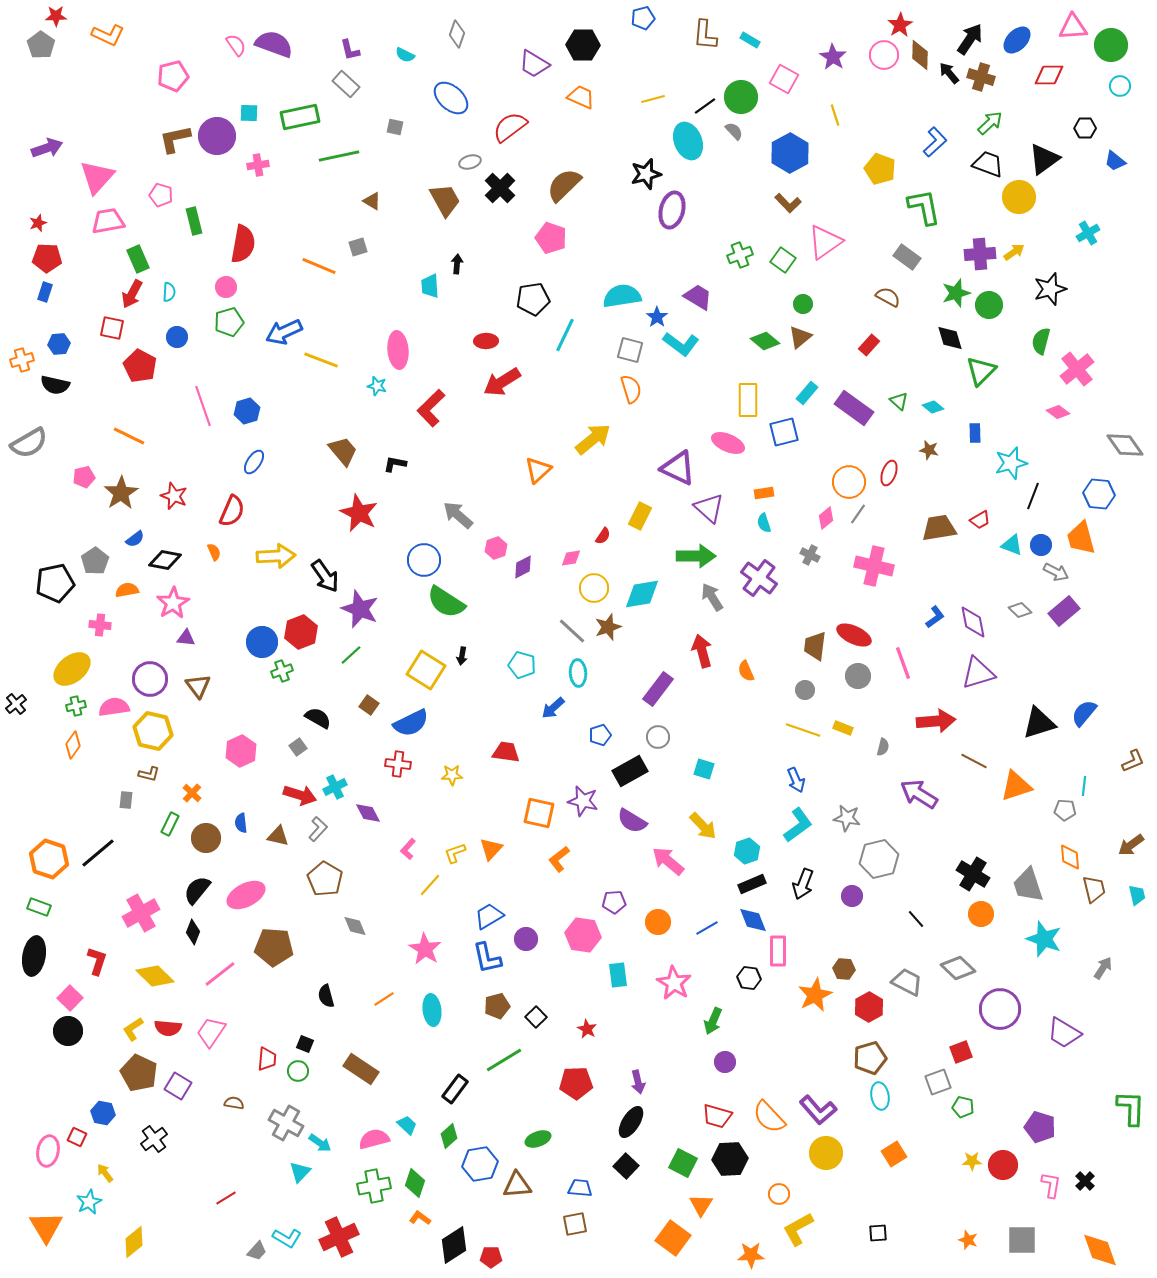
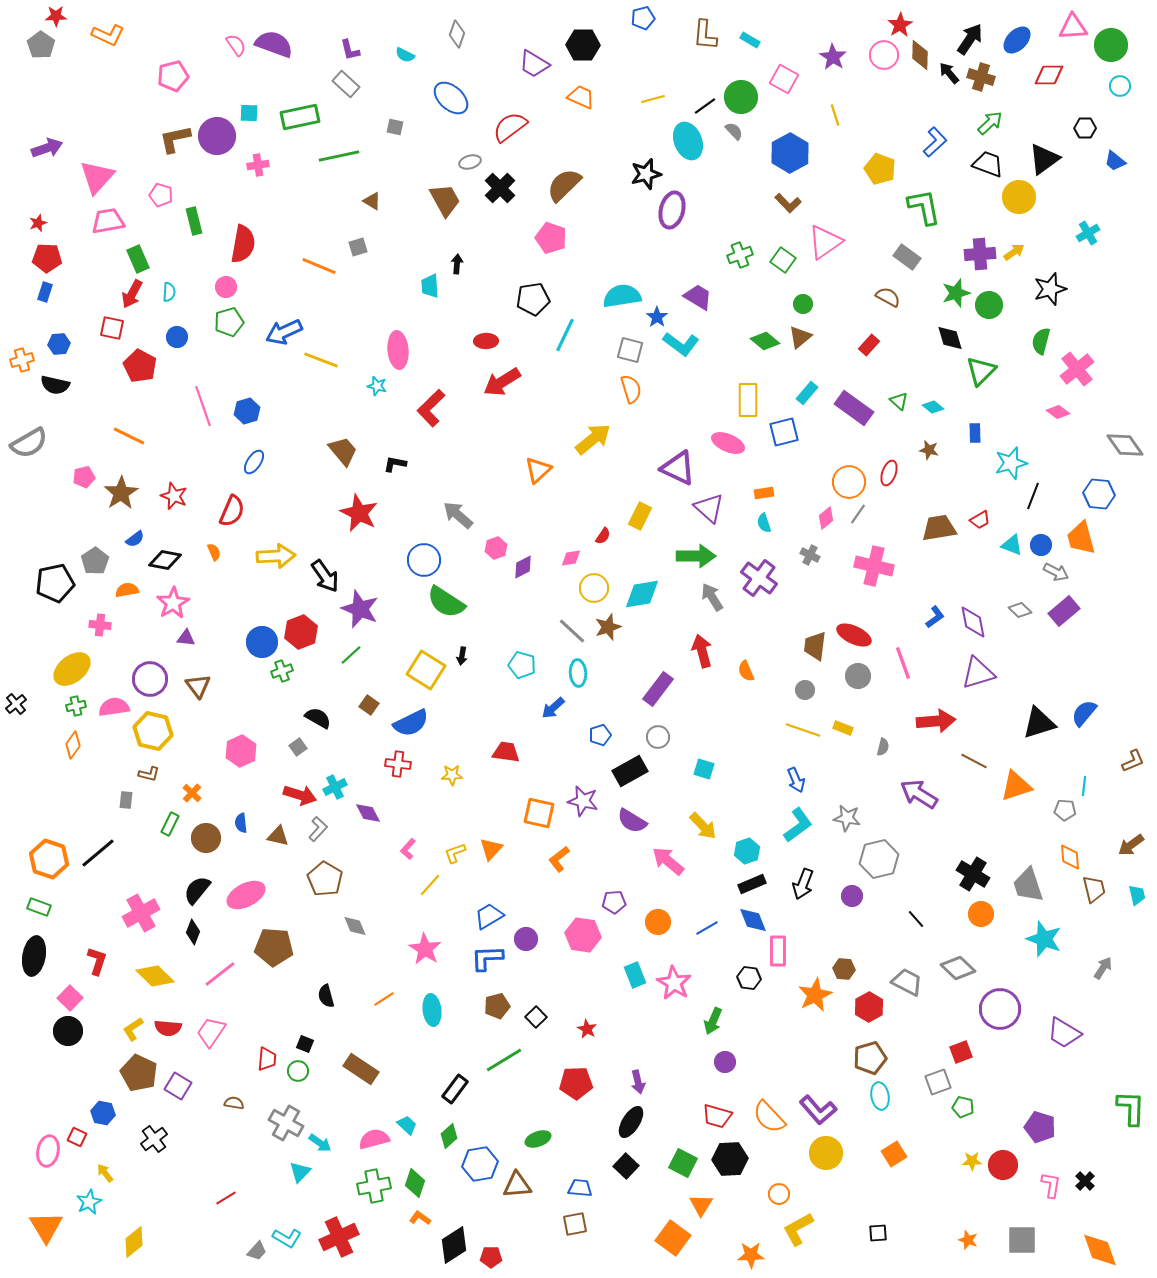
blue L-shape at (487, 958): rotated 100 degrees clockwise
cyan rectangle at (618, 975): moved 17 px right; rotated 15 degrees counterclockwise
